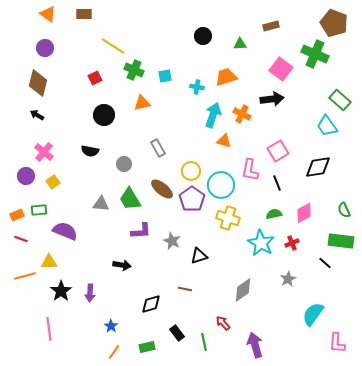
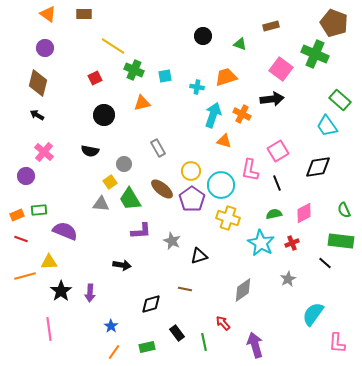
green triangle at (240, 44): rotated 24 degrees clockwise
yellow square at (53, 182): moved 57 px right
